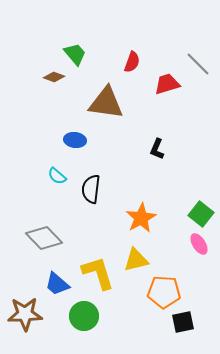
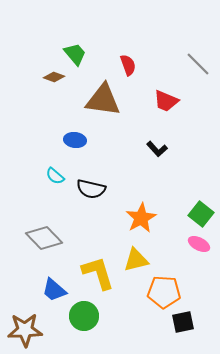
red semicircle: moved 4 px left, 3 px down; rotated 40 degrees counterclockwise
red trapezoid: moved 1 px left, 17 px down; rotated 140 degrees counterclockwise
brown triangle: moved 3 px left, 3 px up
black L-shape: rotated 65 degrees counterclockwise
cyan semicircle: moved 2 px left
black semicircle: rotated 84 degrees counterclockwise
pink ellipse: rotated 30 degrees counterclockwise
blue trapezoid: moved 3 px left, 6 px down
brown star: moved 16 px down
